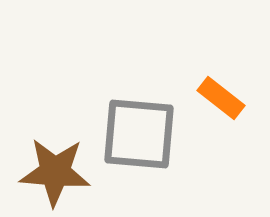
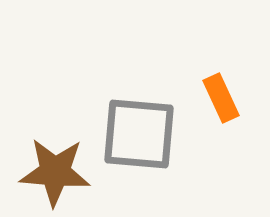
orange rectangle: rotated 27 degrees clockwise
